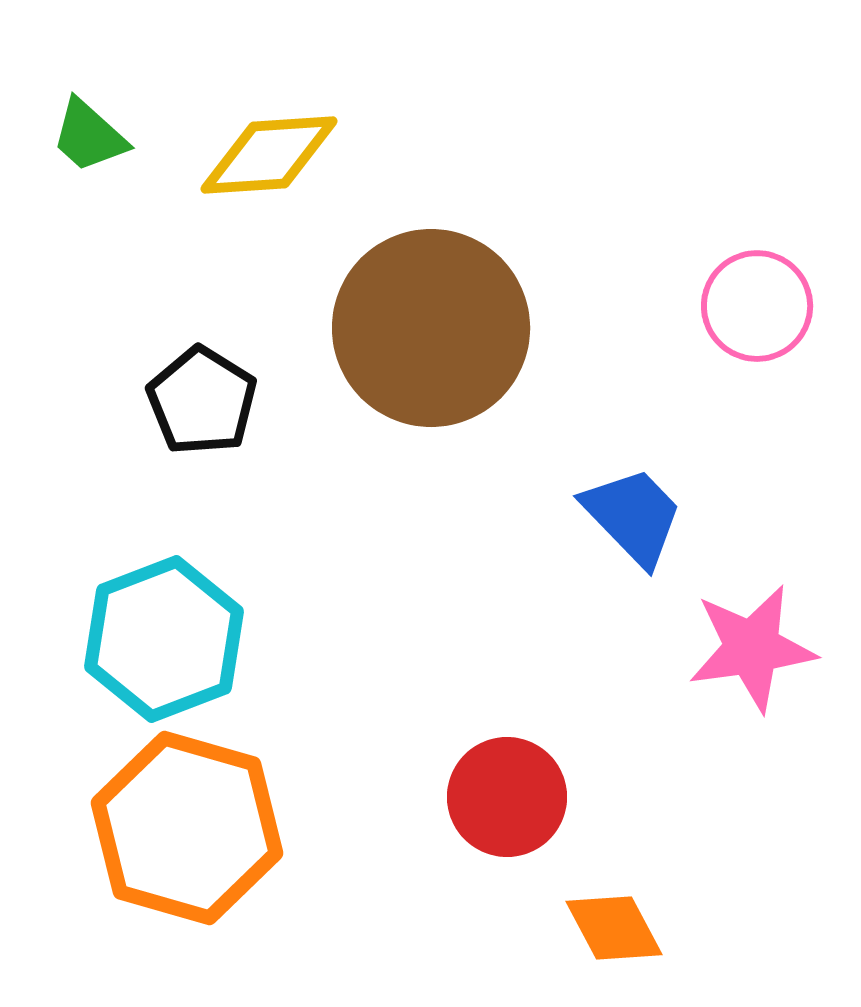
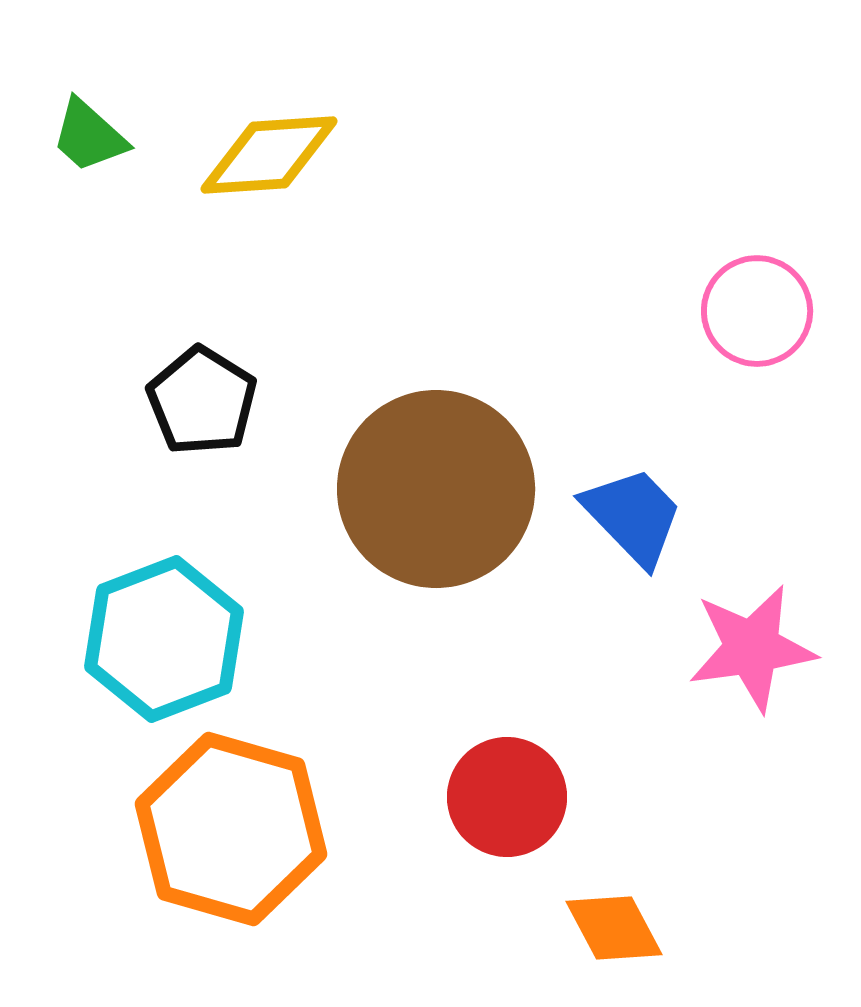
pink circle: moved 5 px down
brown circle: moved 5 px right, 161 px down
orange hexagon: moved 44 px right, 1 px down
